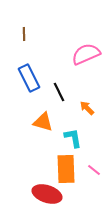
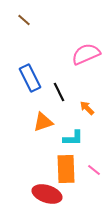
brown line: moved 14 px up; rotated 48 degrees counterclockwise
blue rectangle: moved 1 px right
orange triangle: rotated 35 degrees counterclockwise
cyan L-shape: rotated 100 degrees clockwise
